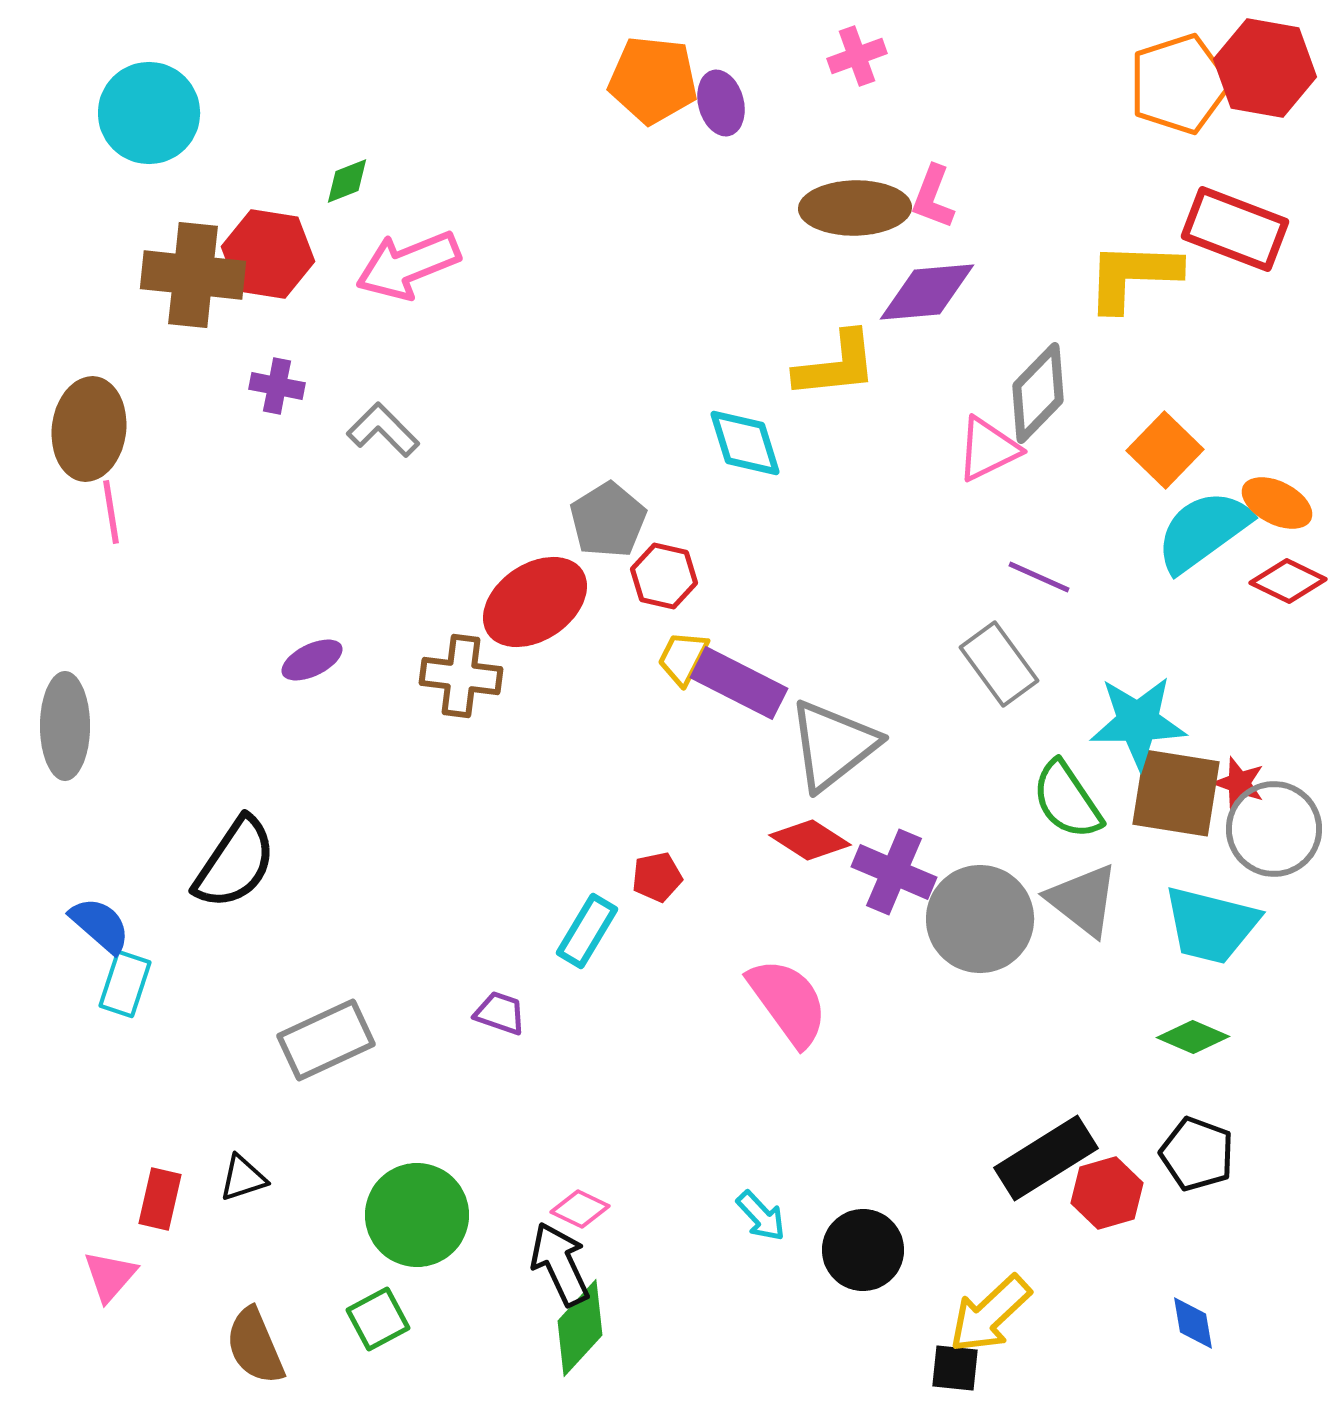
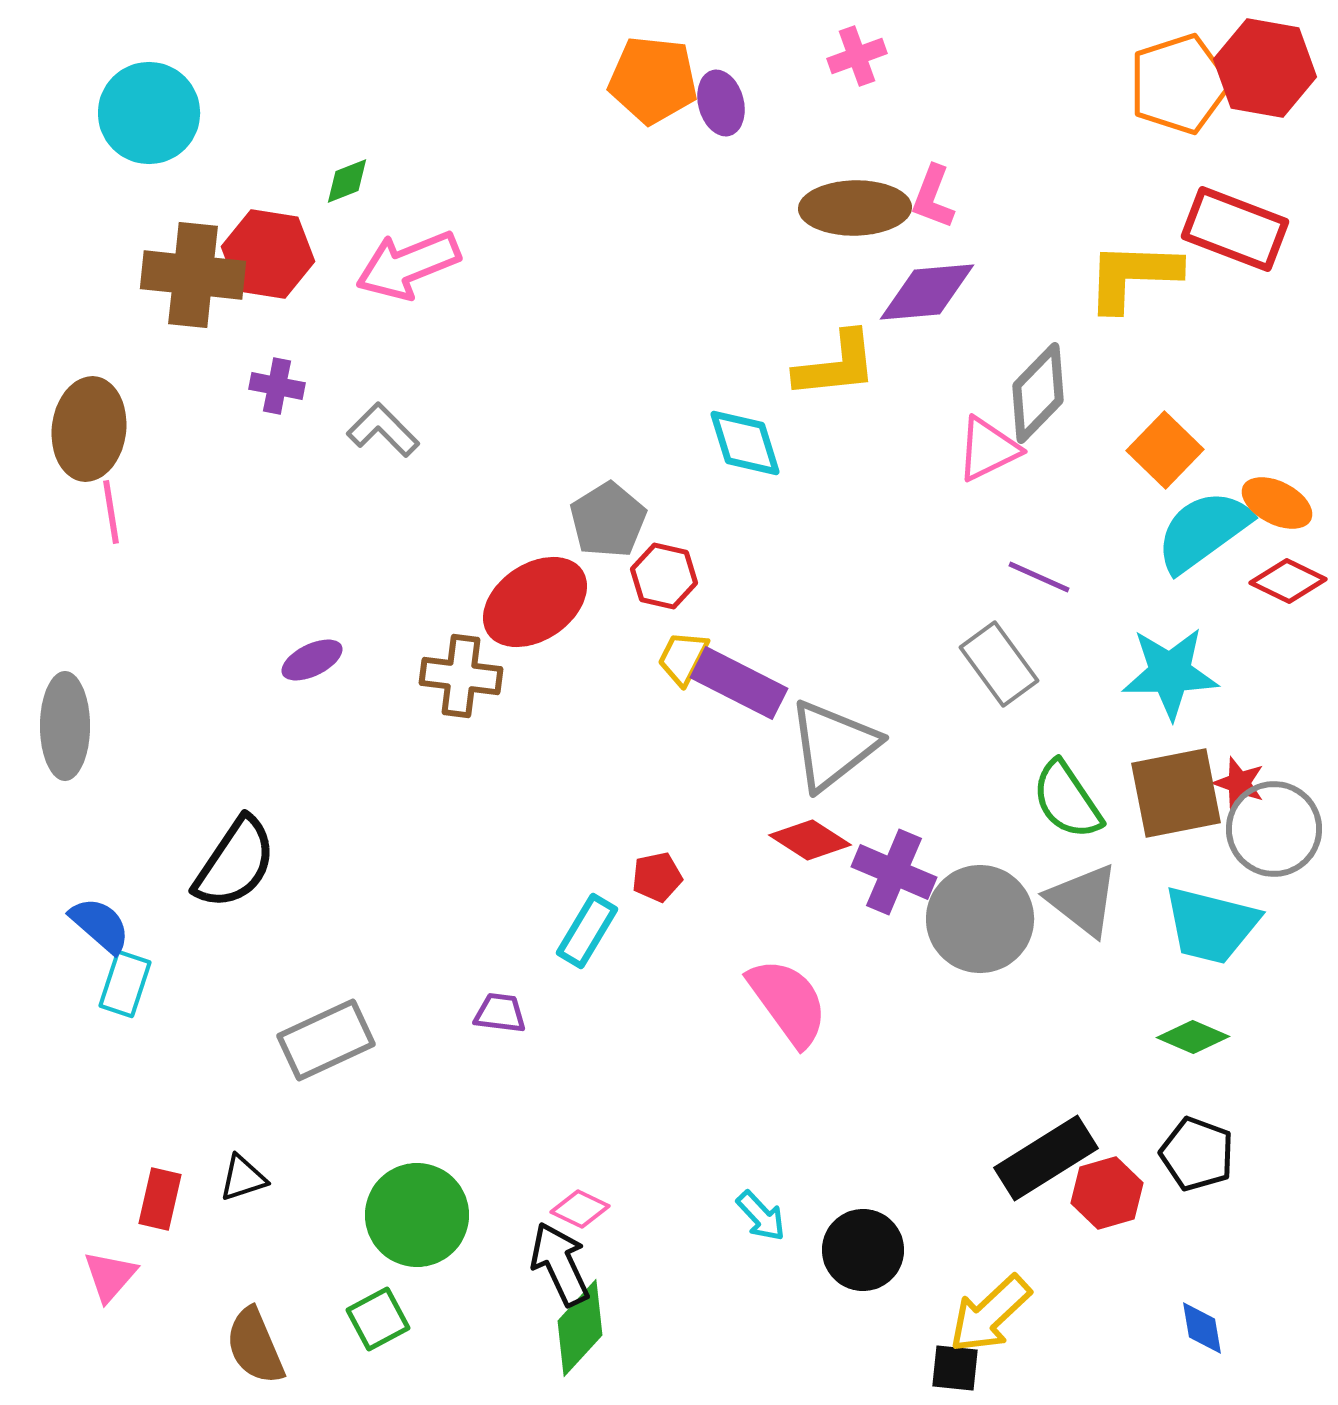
cyan star at (1138, 722): moved 32 px right, 49 px up
brown square at (1176, 793): rotated 20 degrees counterclockwise
purple trapezoid at (500, 1013): rotated 12 degrees counterclockwise
blue diamond at (1193, 1323): moved 9 px right, 5 px down
